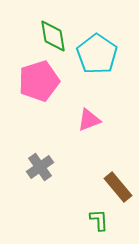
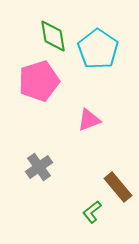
cyan pentagon: moved 1 px right, 5 px up
gray cross: moved 1 px left
green L-shape: moved 7 px left, 8 px up; rotated 125 degrees counterclockwise
